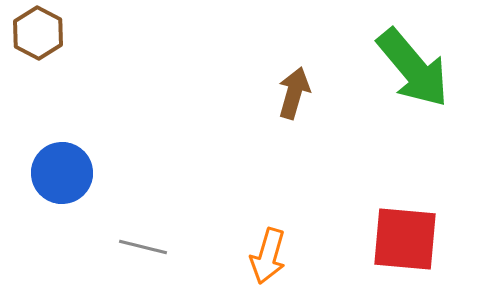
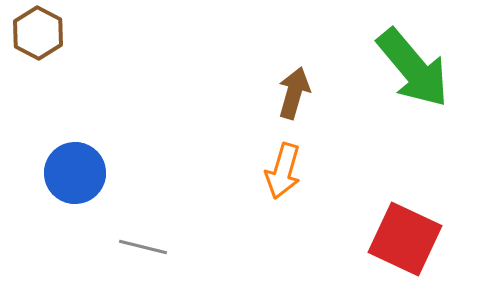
blue circle: moved 13 px right
red square: rotated 20 degrees clockwise
orange arrow: moved 15 px right, 85 px up
